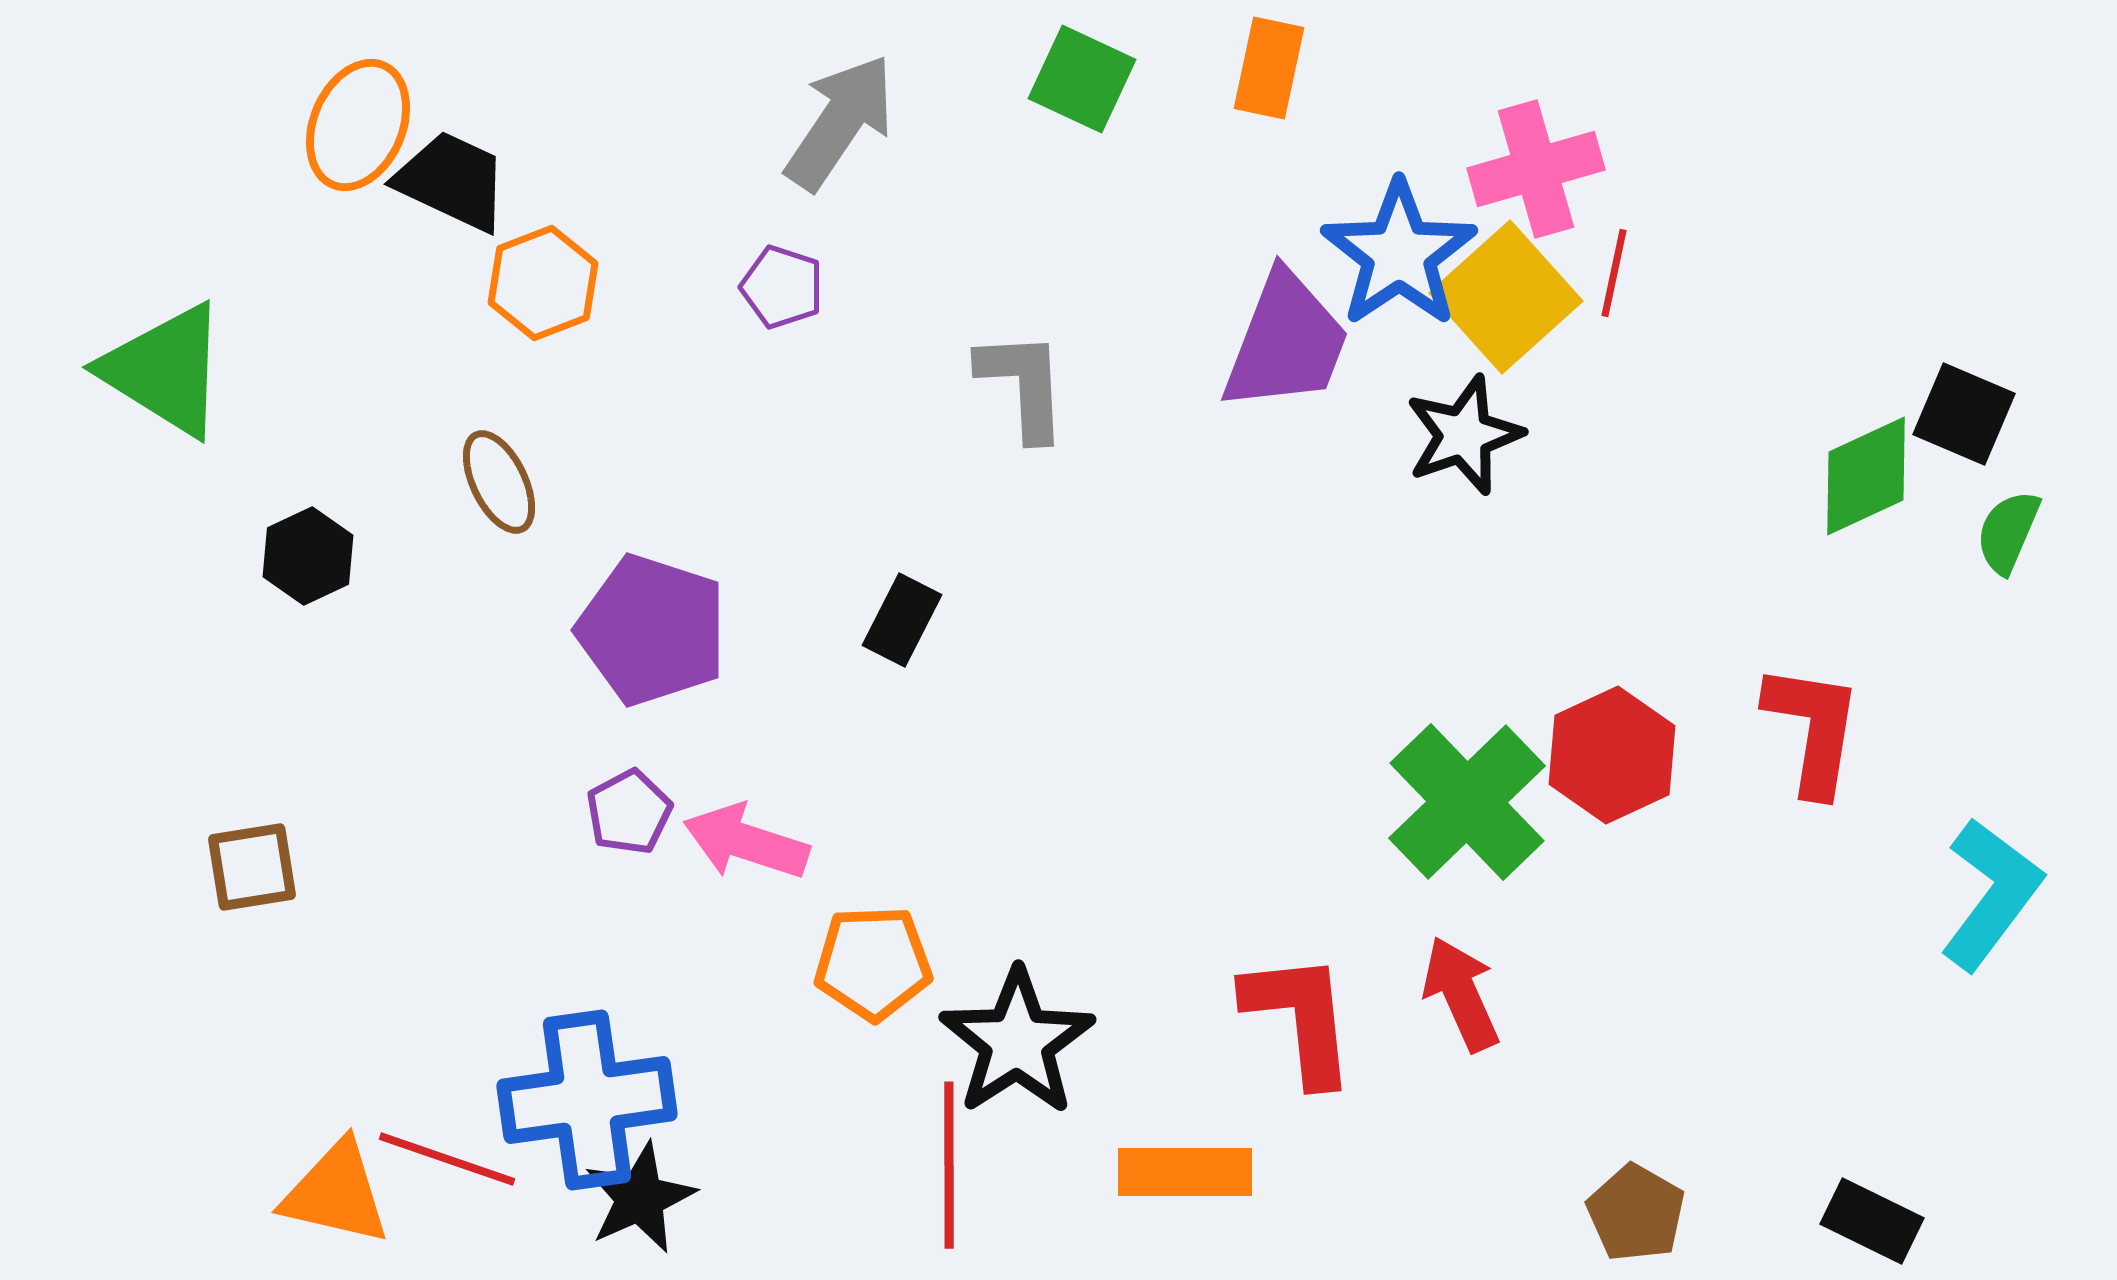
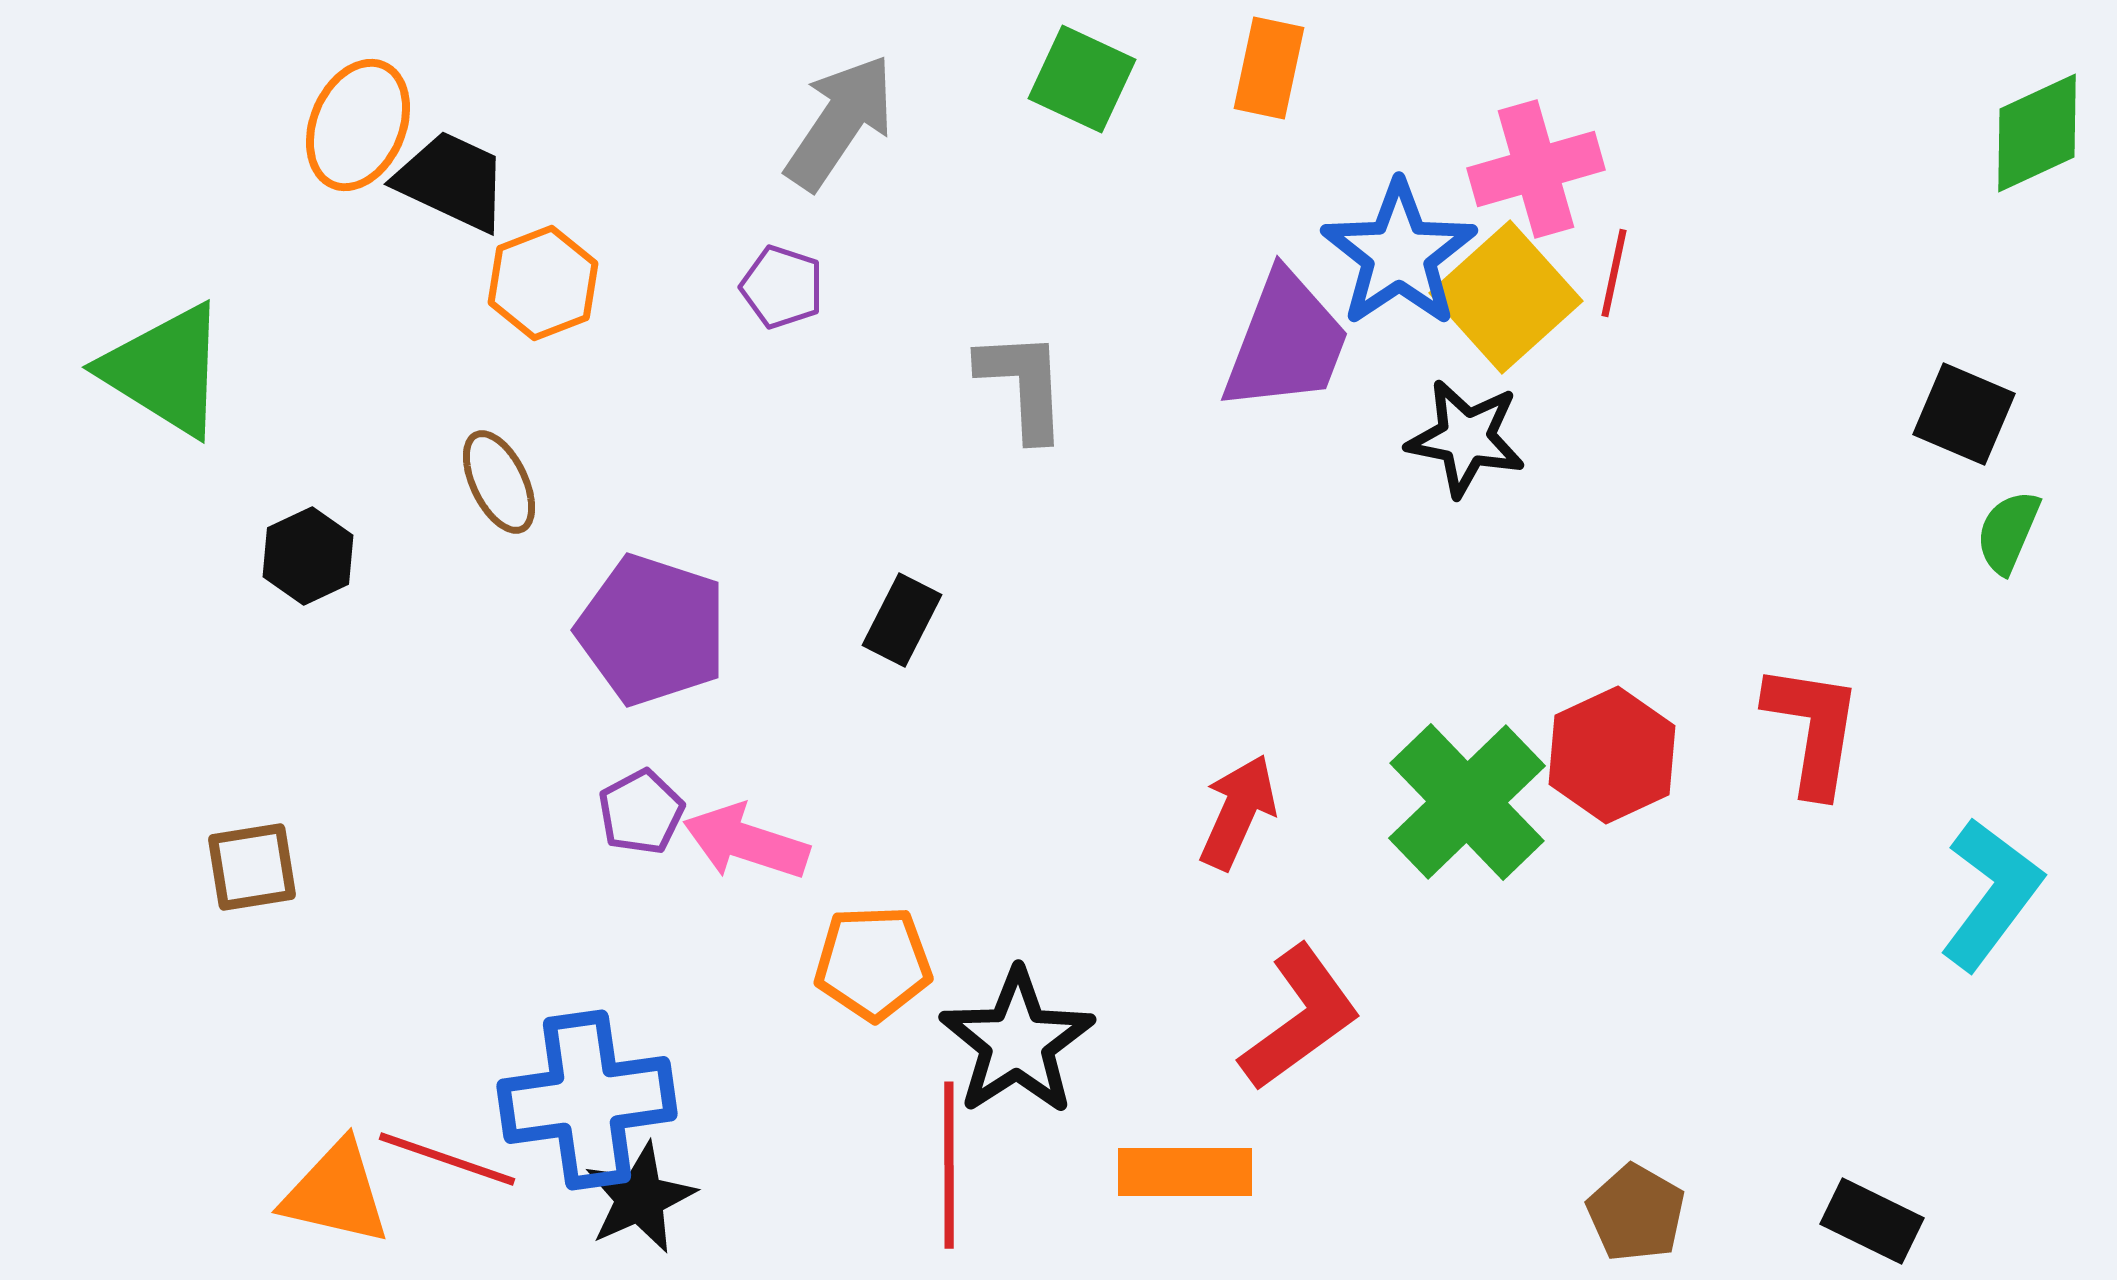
black star at (1464, 435): moved 2 px right, 3 px down; rotated 30 degrees clockwise
green diamond at (1866, 476): moved 171 px right, 343 px up
purple pentagon at (629, 812): moved 12 px right
red arrow at (1461, 994): moved 223 px left, 182 px up; rotated 48 degrees clockwise
red L-shape at (1300, 1018): rotated 60 degrees clockwise
